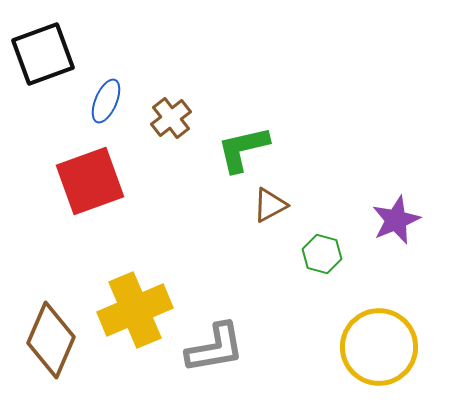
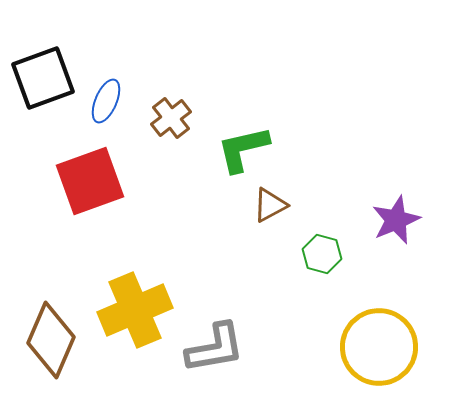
black square: moved 24 px down
